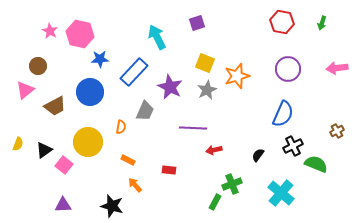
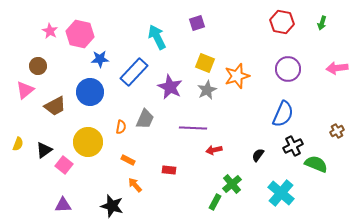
gray trapezoid: moved 8 px down
green cross: rotated 18 degrees counterclockwise
